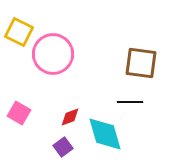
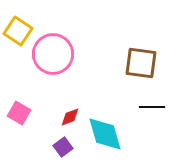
yellow square: moved 1 px left, 1 px up; rotated 8 degrees clockwise
black line: moved 22 px right, 5 px down
